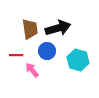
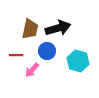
brown trapezoid: rotated 20 degrees clockwise
cyan hexagon: moved 1 px down
pink arrow: rotated 98 degrees counterclockwise
